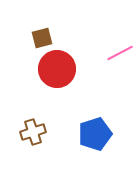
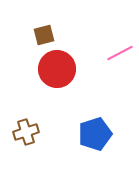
brown square: moved 2 px right, 3 px up
brown cross: moved 7 px left
